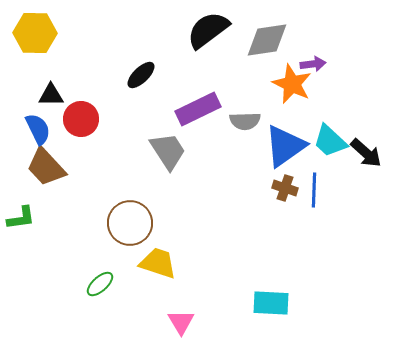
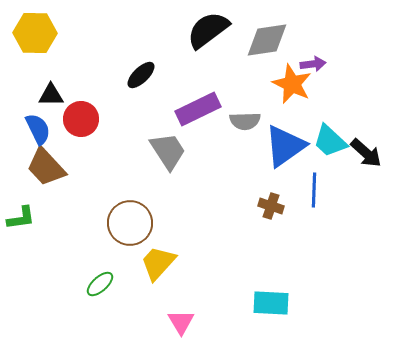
brown cross: moved 14 px left, 18 px down
yellow trapezoid: rotated 66 degrees counterclockwise
